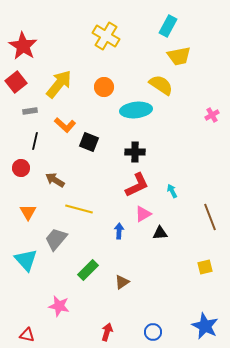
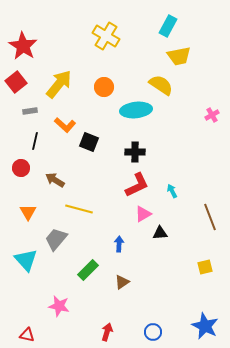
blue arrow: moved 13 px down
